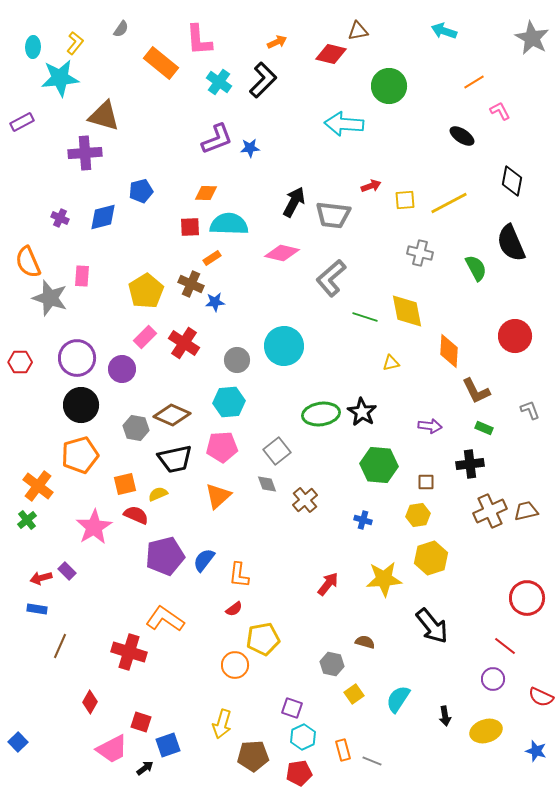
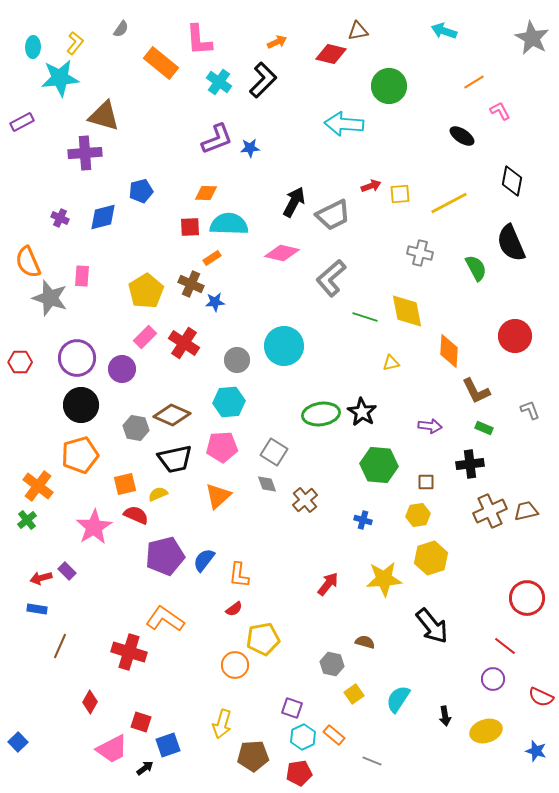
yellow square at (405, 200): moved 5 px left, 6 px up
gray trapezoid at (333, 215): rotated 33 degrees counterclockwise
gray square at (277, 451): moved 3 px left, 1 px down; rotated 20 degrees counterclockwise
orange rectangle at (343, 750): moved 9 px left, 15 px up; rotated 35 degrees counterclockwise
